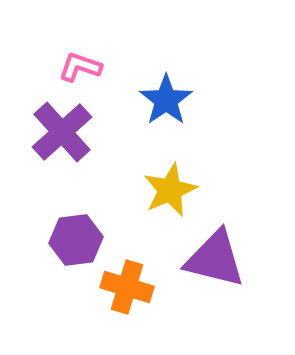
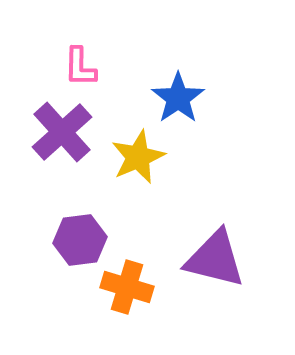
pink L-shape: rotated 108 degrees counterclockwise
blue star: moved 12 px right, 2 px up
yellow star: moved 32 px left, 33 px up
purple hexagon: moved 4 px right
